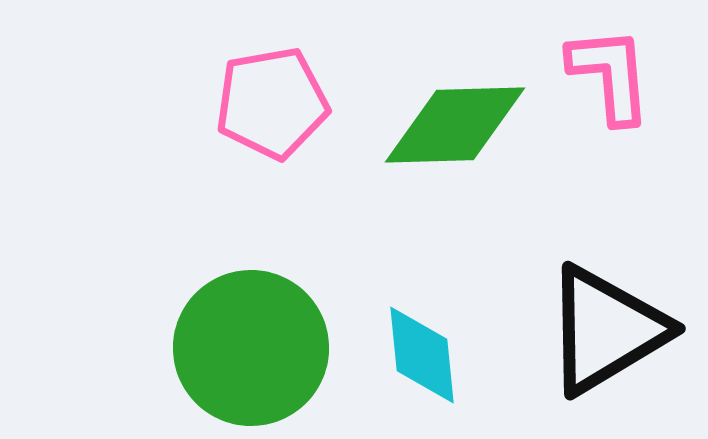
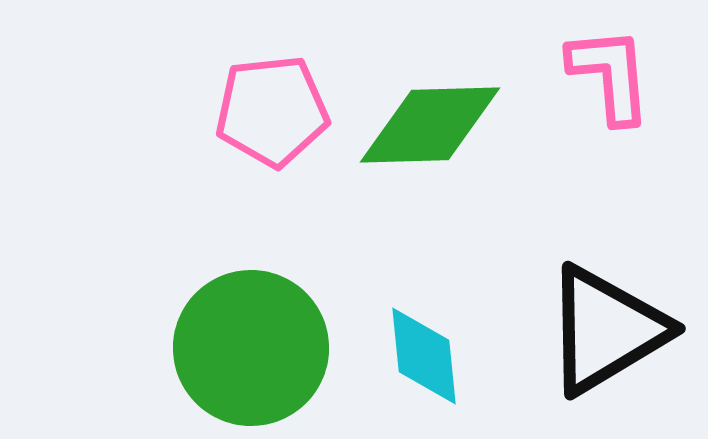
pink pentagon: moved 8 px down; rotated 4 degrees clockwise
green diamond: moved 25 px left
cyan diamond: moved 2 px right, 1 px down
